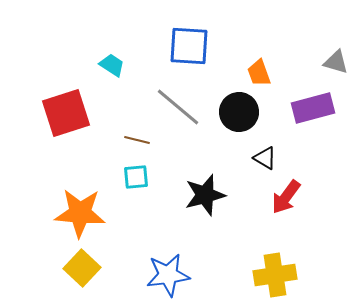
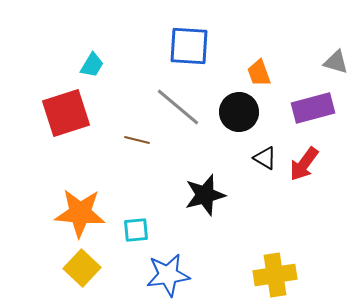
cyan trapezoid: moved 20 px left; rotated 88 degrees clockwise
cyan square: moved 53 px down
red arrow: moved 18 px right, 33 px up
